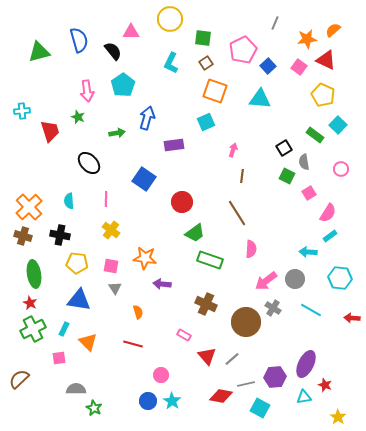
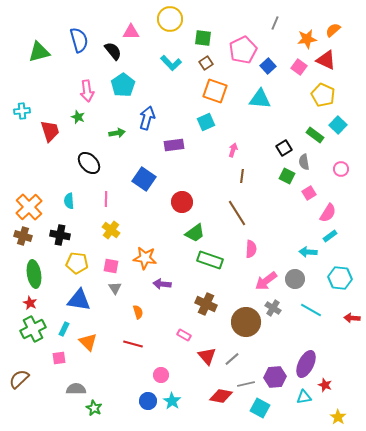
cyan L-shape at (171, 63): rotated 70 degrees counterclockwise
